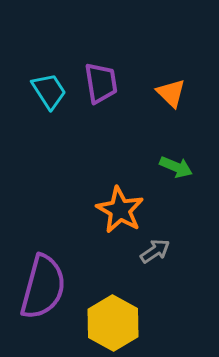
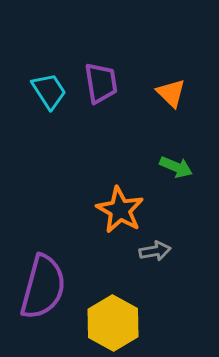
gray arrow: rotated 24 degrees clockwise
